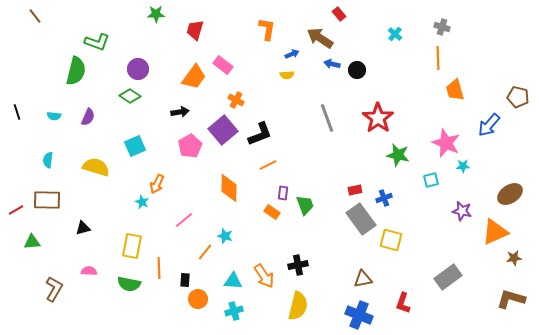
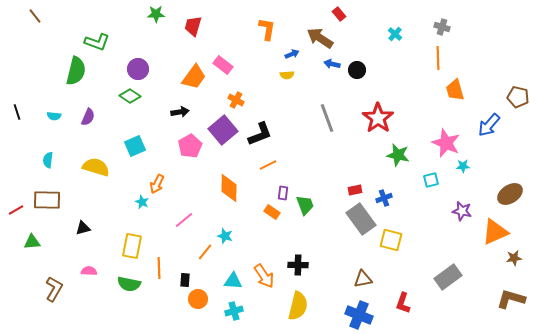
red trapezoid at (195, 30): moved 2 px left, 4 px up
black cross at (298, 265): rotated 12 degrees clockwise
